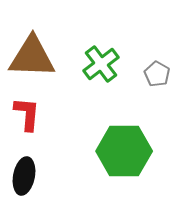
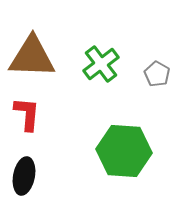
green hexagon: rotated 4 degrees clockwise
